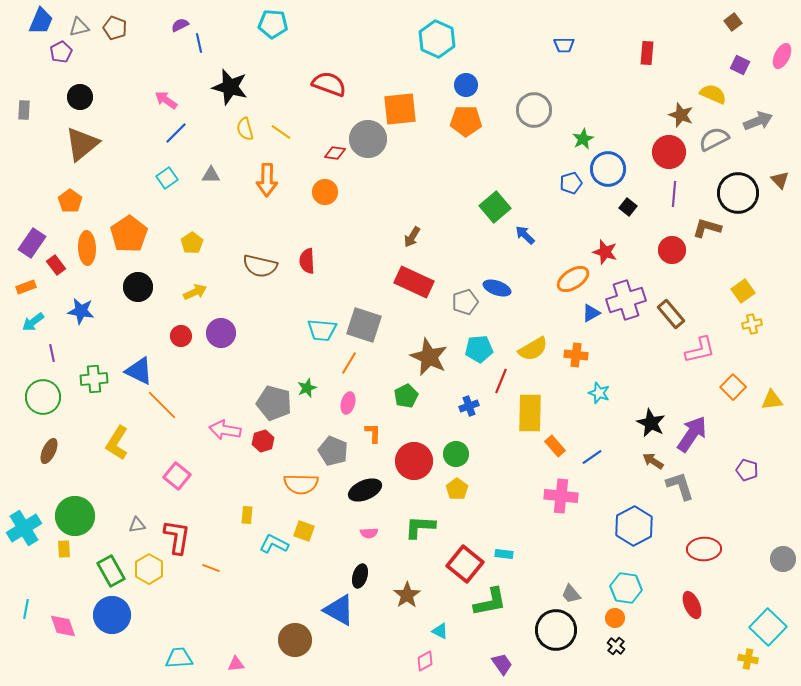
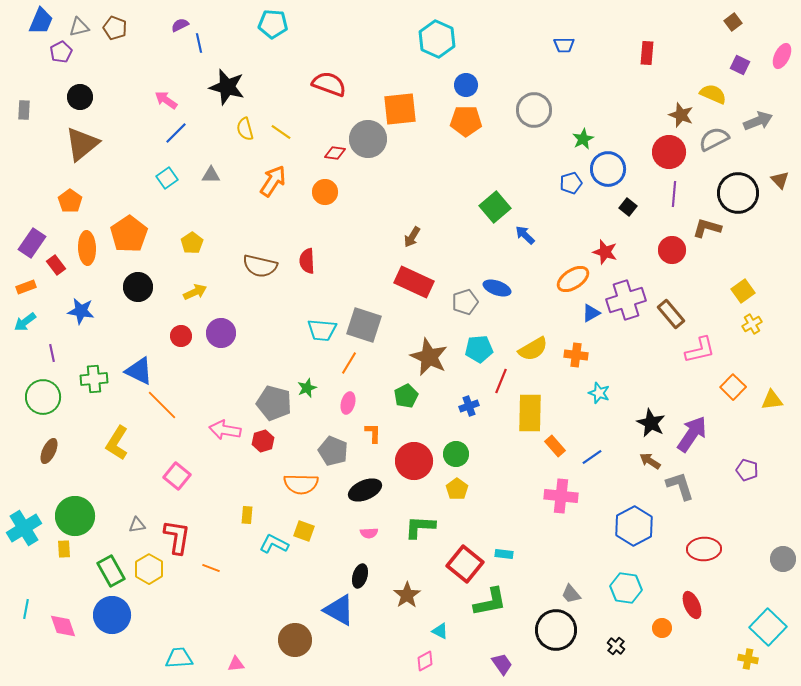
black star at (230, 87): moved 3 px left
orange arrow at (267, 180): moved 6 px right, 1 px down; rotated 148 degrees counterclockwise
cyan arrow at (33, 322): moved 8 px left
yellow cross at (752, 324): rotated 18 degrees counterclockwise
brown arrow at (653, 461): moved 3 px left
orange circle at (615, 618): moved 47 px right, 10 px down
